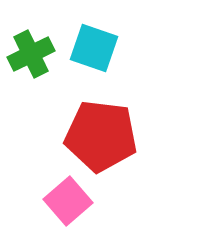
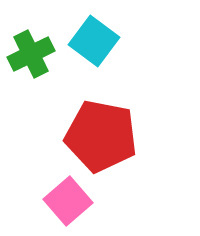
cyan square: moved 7 px up; rotated 18 degrees clockwise
red pentagon: rotated 4 degrees clockwise
